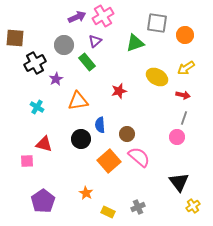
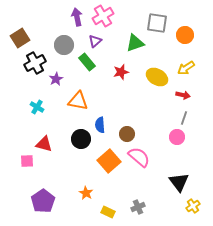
purple arrow: rotated 78 degrees counterclockwise
brown square: moved 5 px right; rotated 36 degrees counterclockwise
red star: moved 2 px right, 19 px up
orange triangle: rotated 20 degrees clockwise
